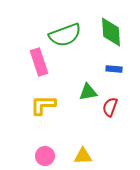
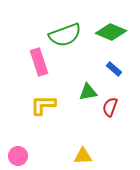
green diamond: rotated 64 degrees counterclockwise
blue rectangle: rotated 35 degrees clockwise
pink circle: moved 27 px left
